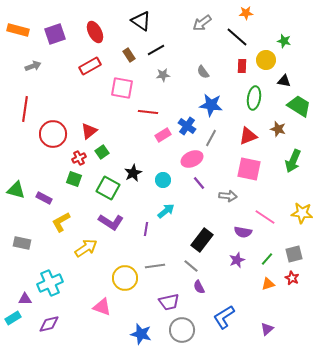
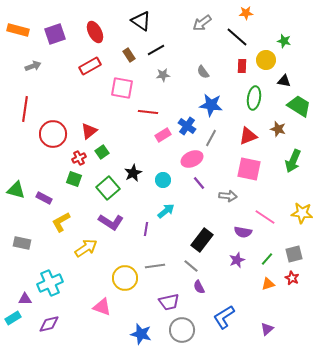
green square at (108, 188): rotated 20 degrees clockwise
